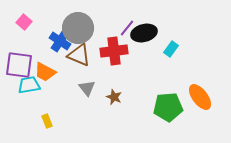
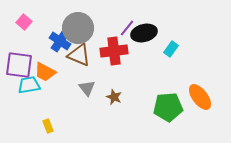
yellow rectangle: moved 1 px right, 5 px down
